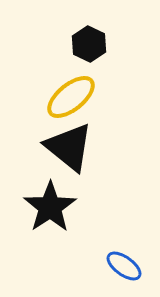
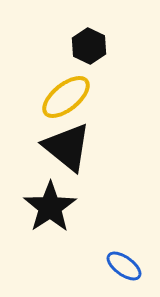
black hexagon: moved 2 px down
yellow ellipse: moved 5 px left
black triangle: moved 2 px left
